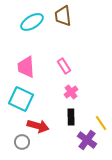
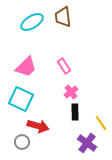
brown trapezoid: moved 1 px down
pink trapezoid: rotated 130 degrees counterclockwise
black rectangle: moved 4 px right, 5 px up
purple cross: moved 3 px down
